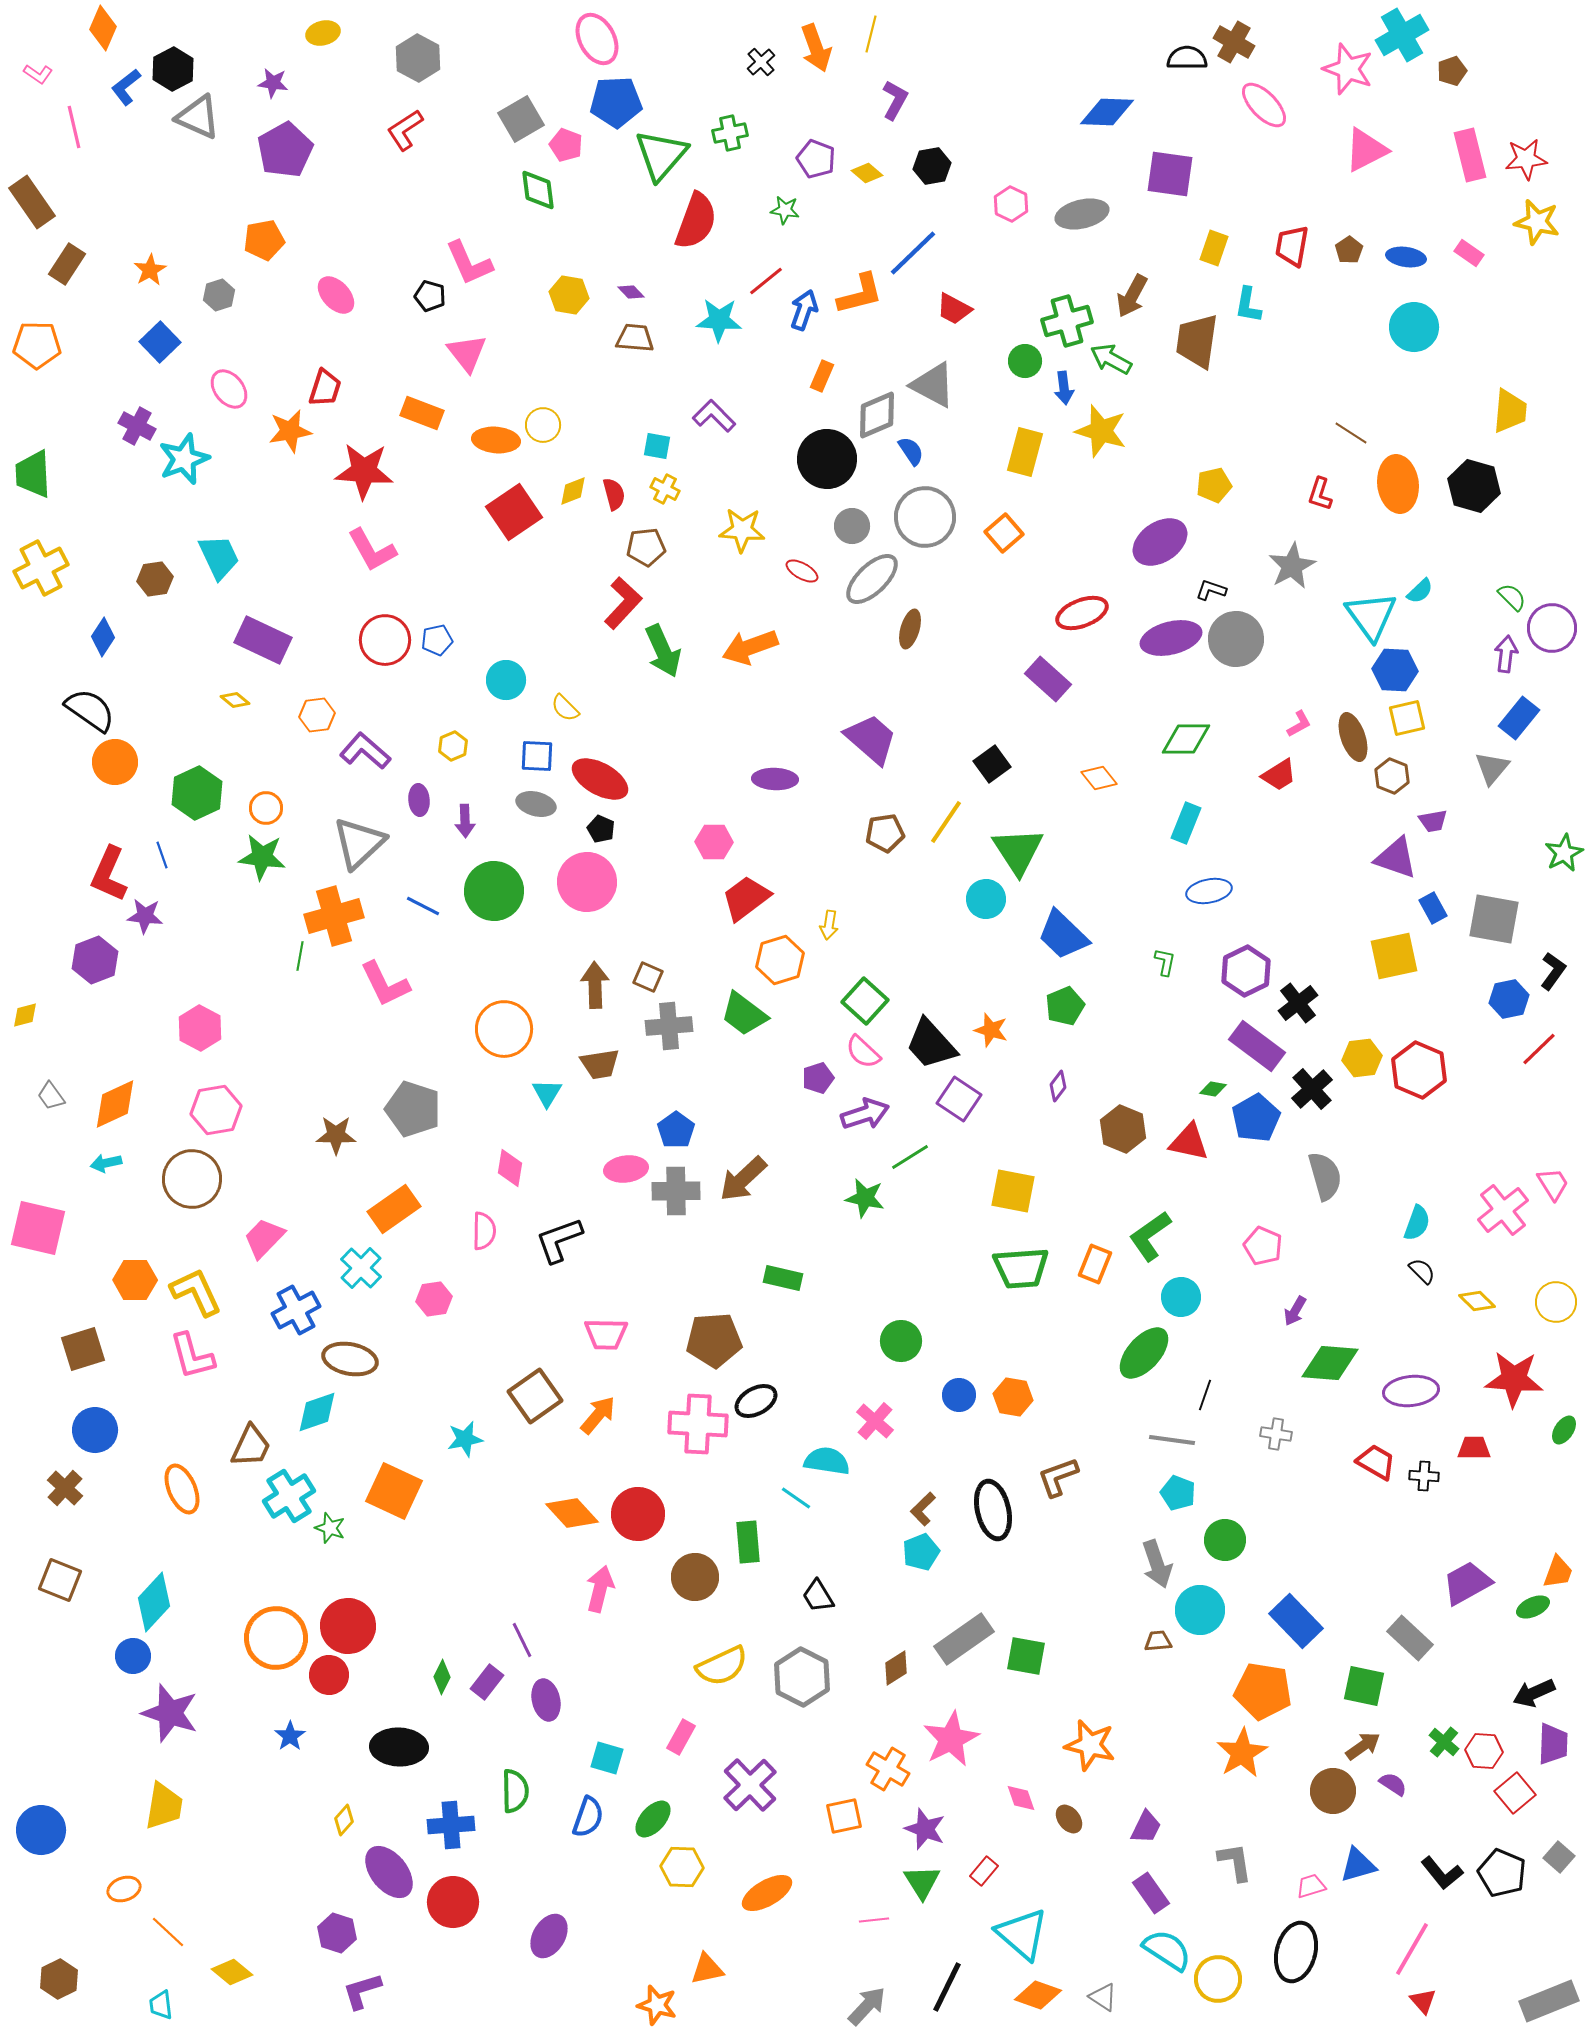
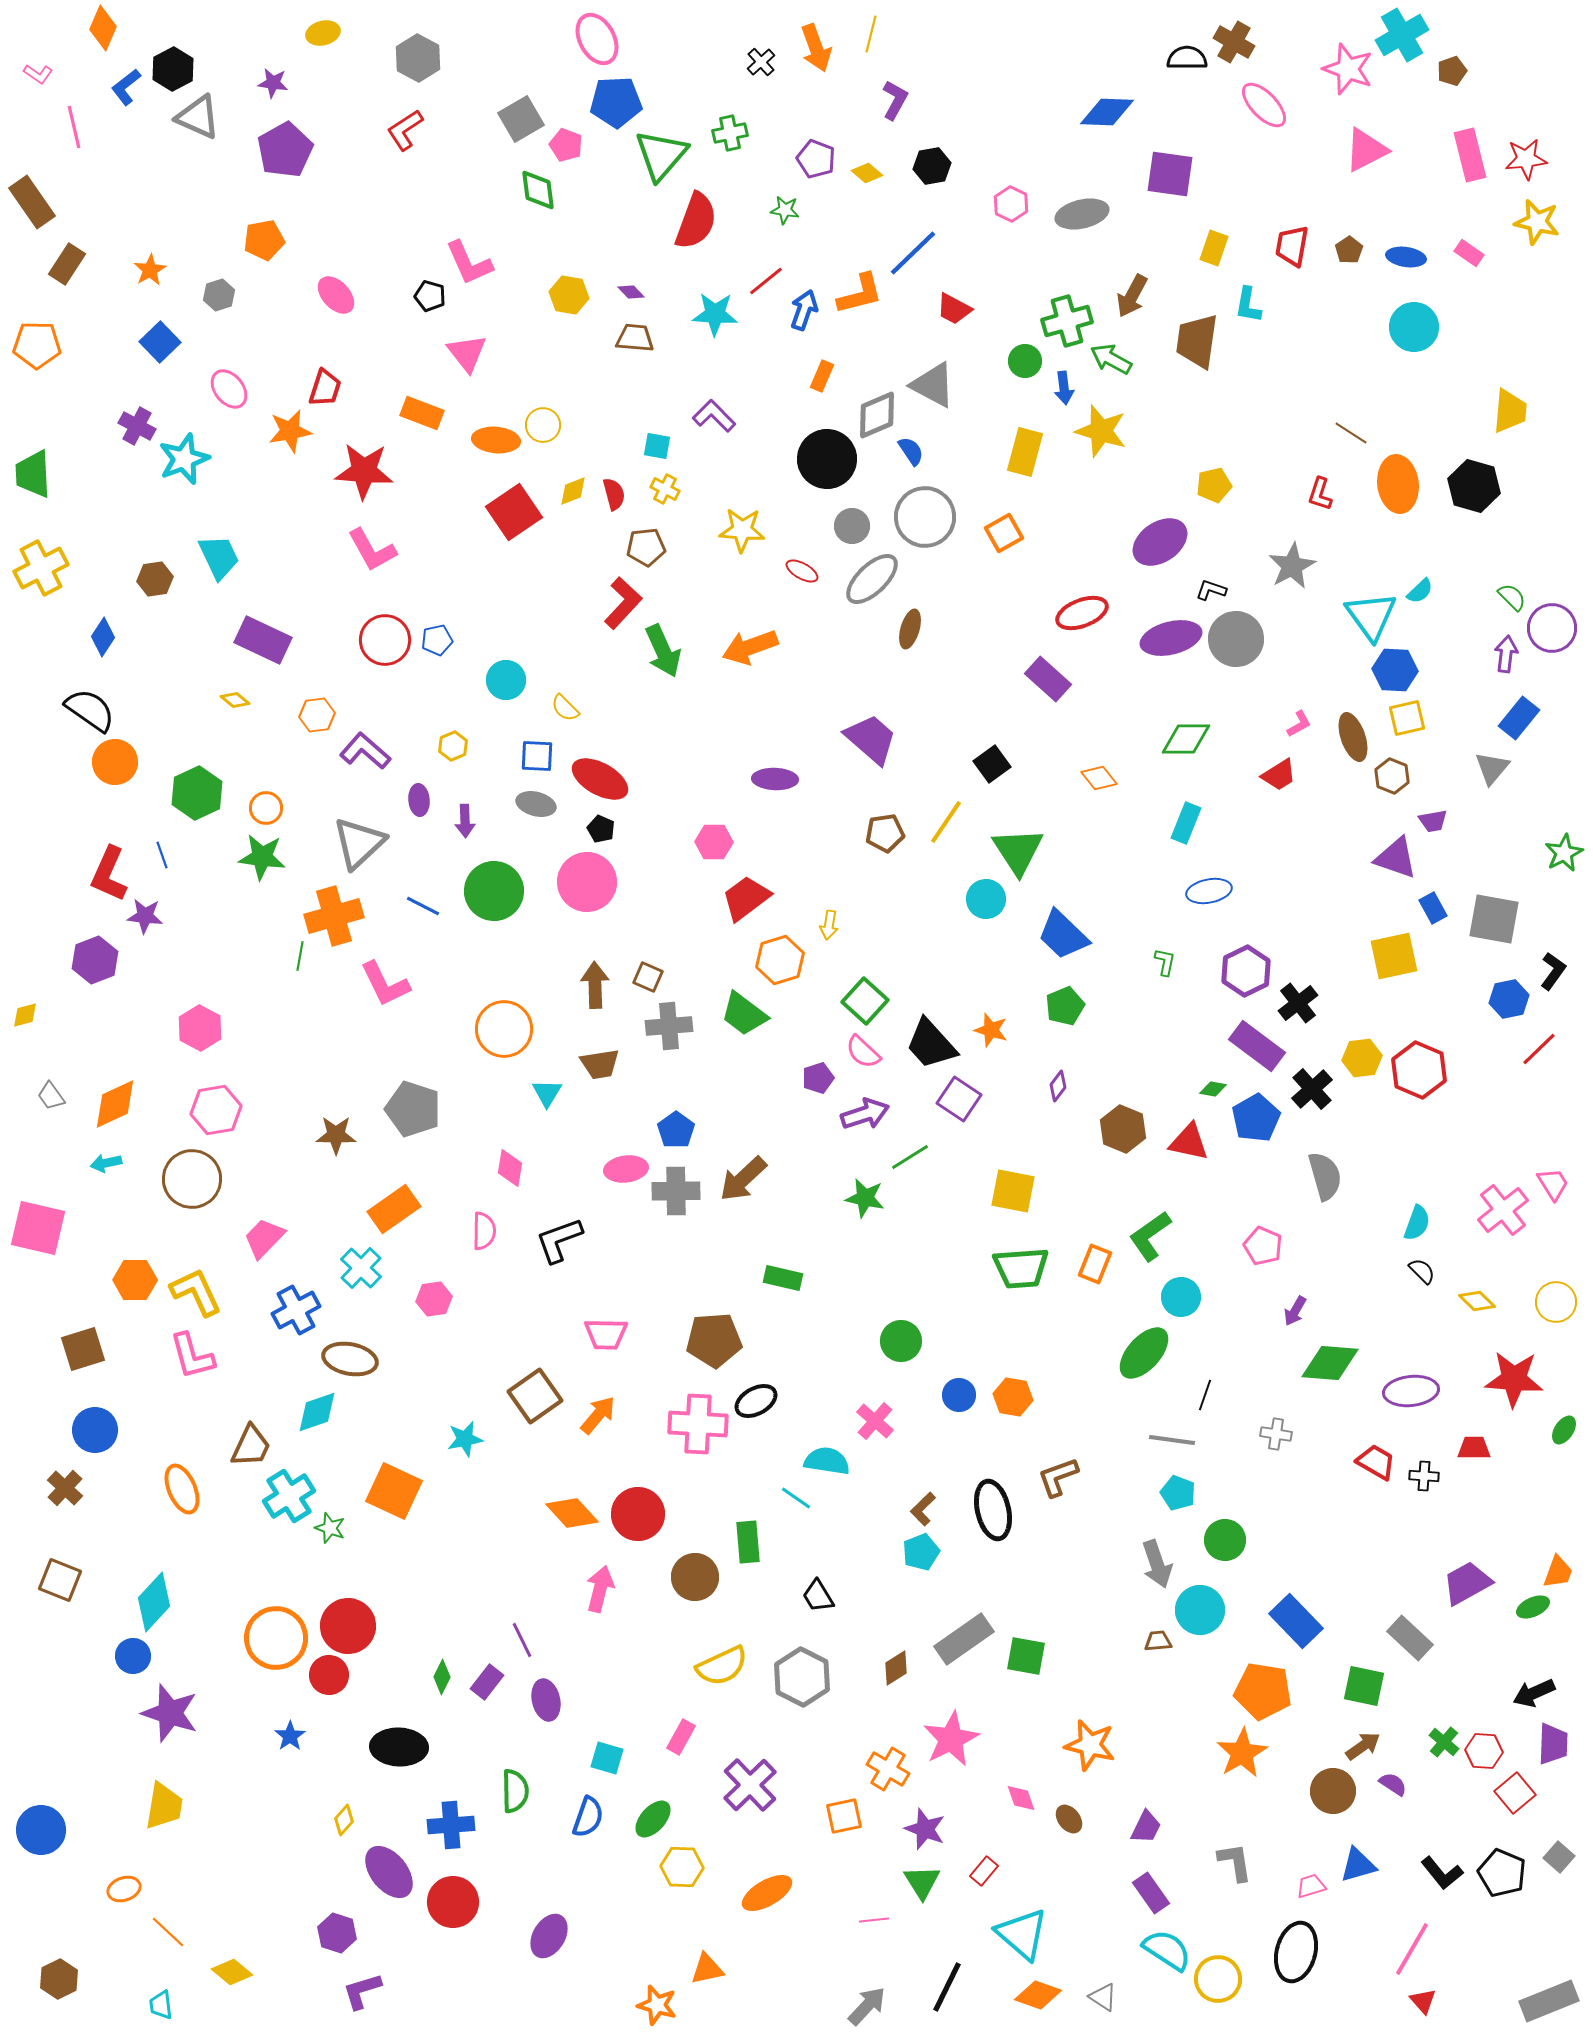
cyan star at (719, 320): moved 4 px left, 6 px up
orange square at (1004, 533): rotated 12 degrees clockwise
